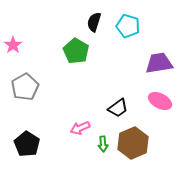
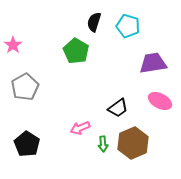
purple trapezoid: moved 6 px left
